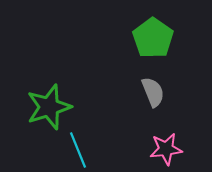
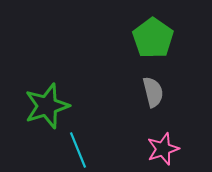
gray semicircle: rotated 8 degrees clockwise
green star: moved 2 px left, 1 px up
pink star: moved 3 px left; rotated 12 degrees counterclockwise
